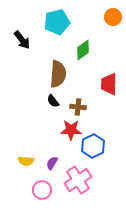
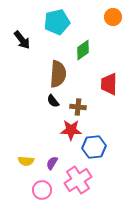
blue hexagon: moved 1 px right, 1 px down; rotated 20 degrees clockwise
